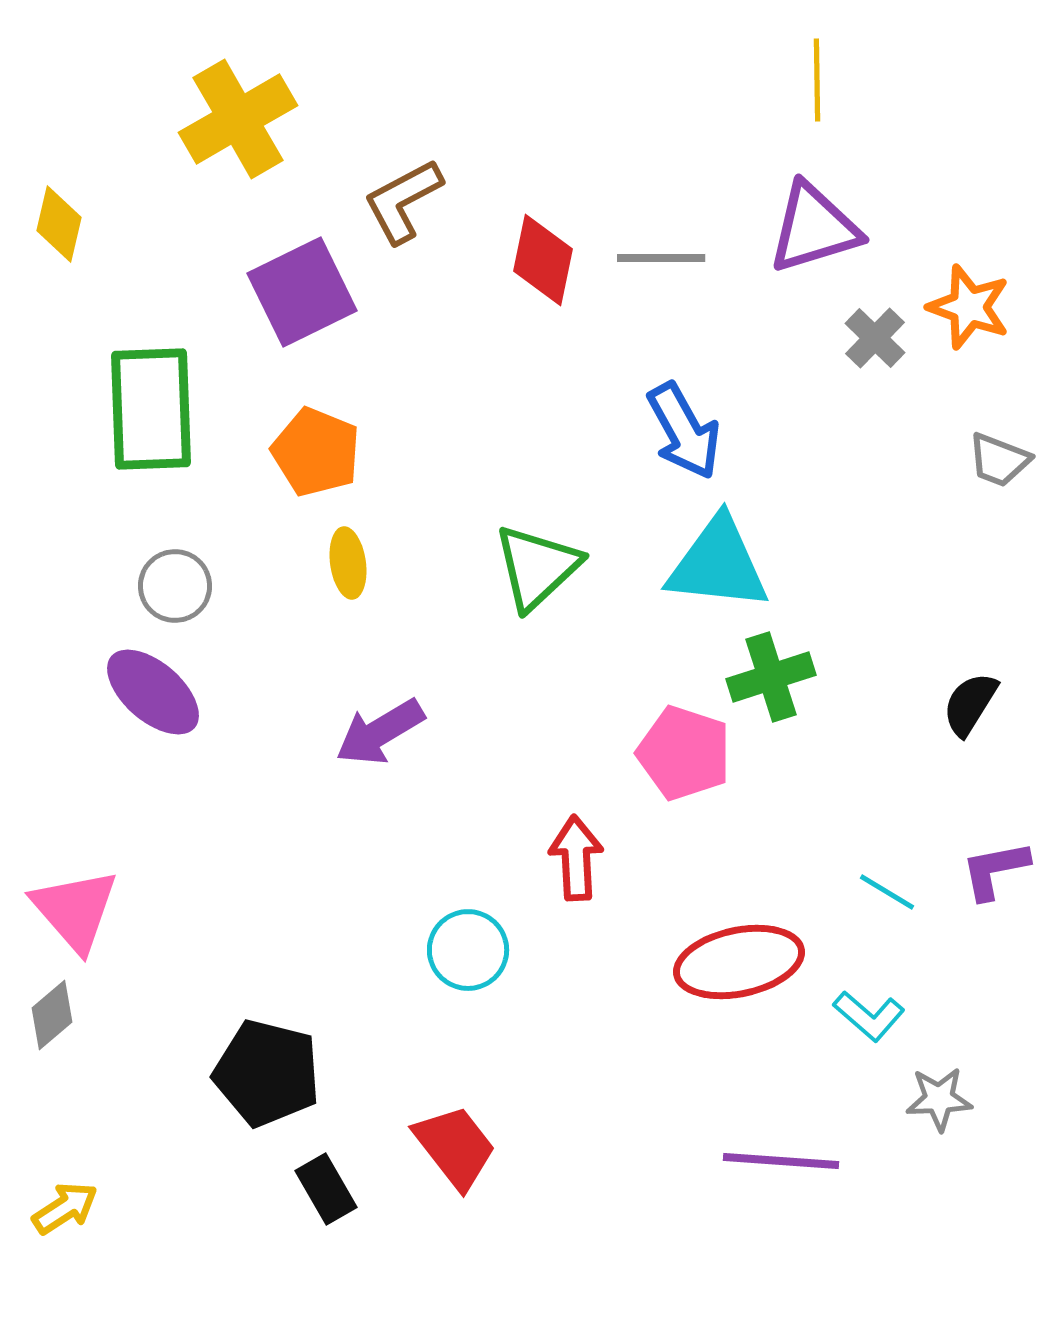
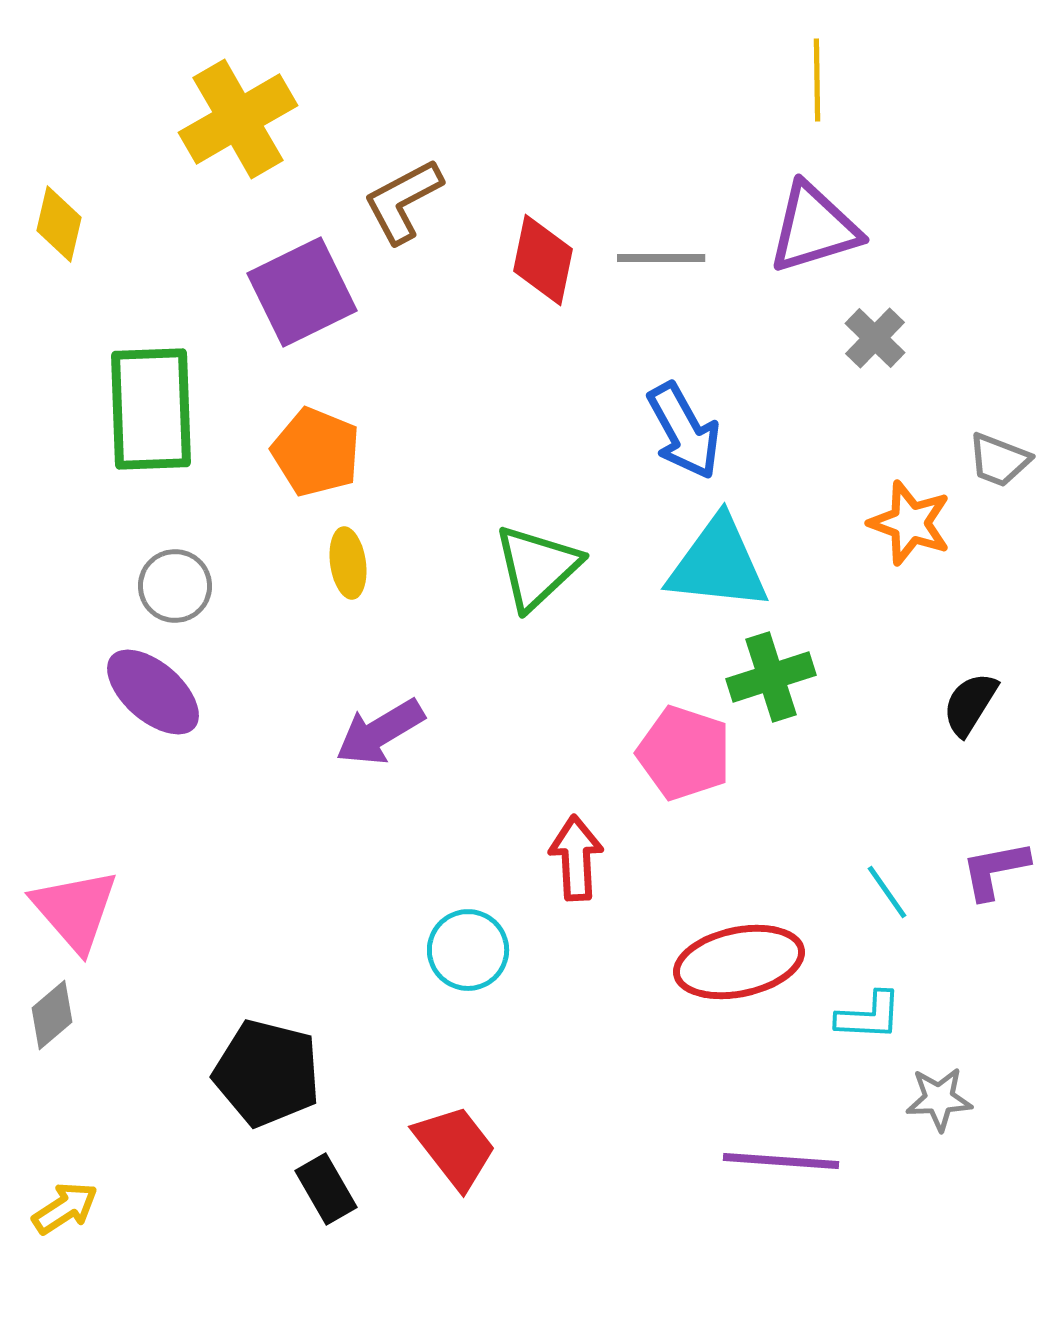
orange star: moved 59 px left, 216 px down
cyan line: rotated 24 degrees clockwise
cyan L-shape: rotated 38 degrees counterclockwise
